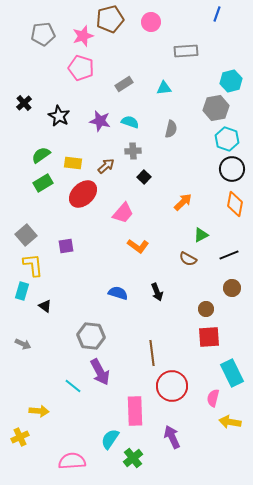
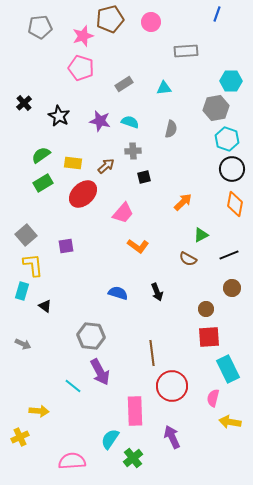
gray pentagon at (43, 34): moved 3 px left, 7 px up
cyan hexagon at (231, 81): rotated 15 degrees clockwise
black square at (144, 177): rotated 32 degrees clockwise
cyan rectangle at (232, 373): moved 4 px left, 4 px up
